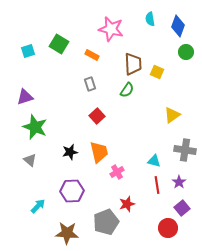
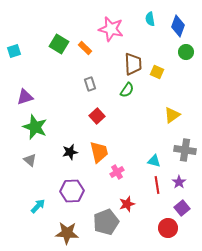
cyan square: moved 14 px left
orange rectangle: moved 7 px left, 7 px up; rotated 16 degrees clockwise
